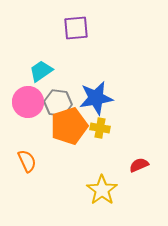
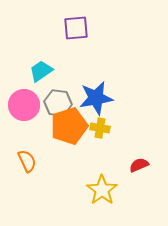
pink circle: moved 4 px left, 3 px down
